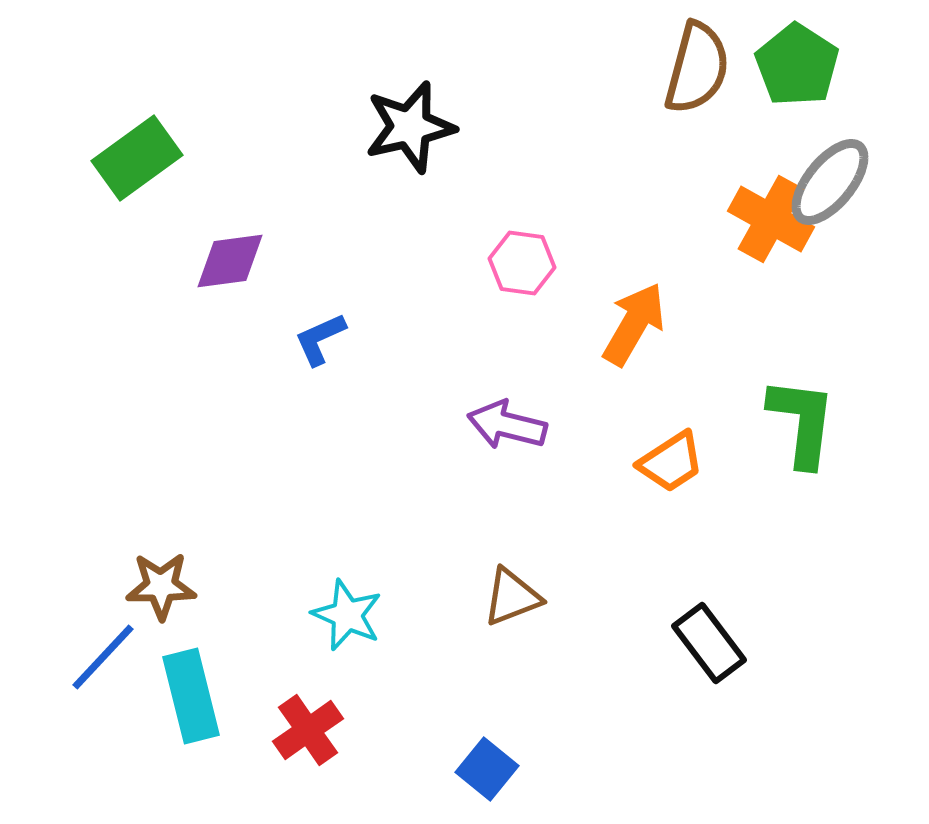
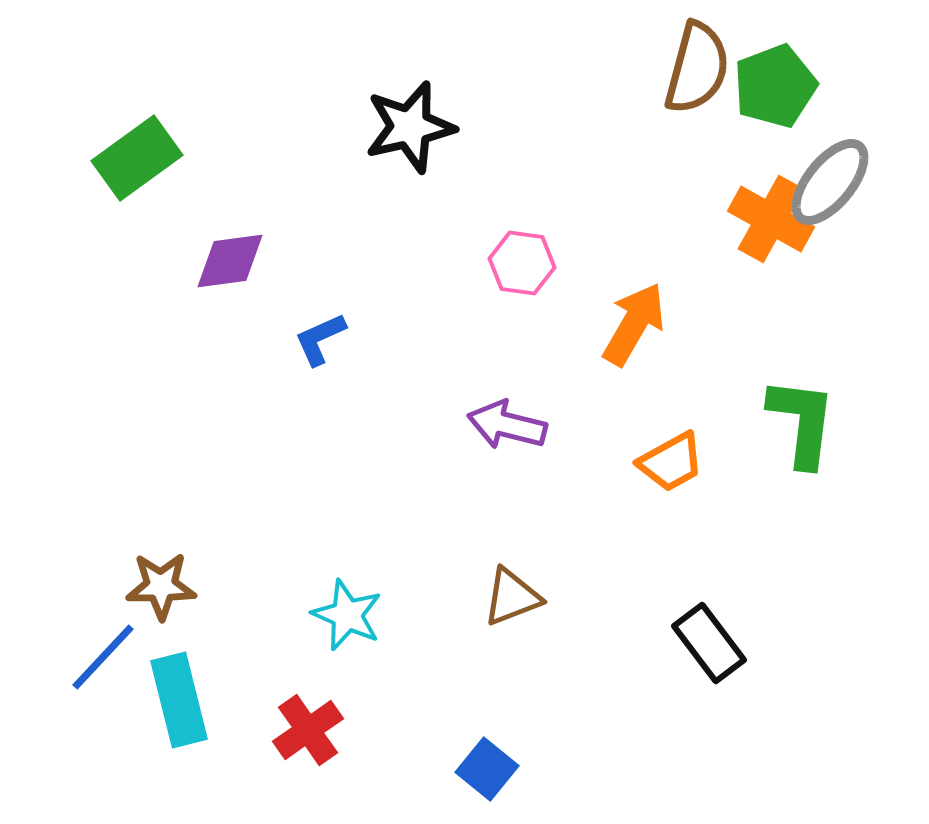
green pentagon: moved 22 px left, 21 px down; rotated 18 degrees clockwise
orange trapezoid: rotated 4 degrees clockwise
cyan rectangle: moved 12 px left, 4 px down
